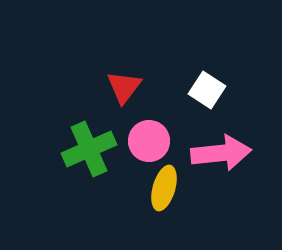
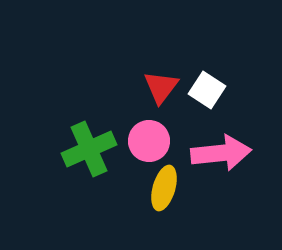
red triangle: moved 37 px right
